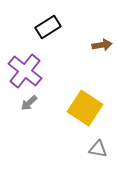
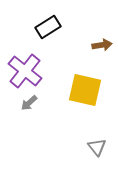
yellow square: moved 18 px up; rotated 20 degrees counterclockwise
gray triangle: moved 1 px left, 2 px up; rotated 42 degrees clockwise
